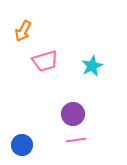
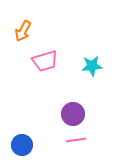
cyan star: rotated 20 degrees clockwise
